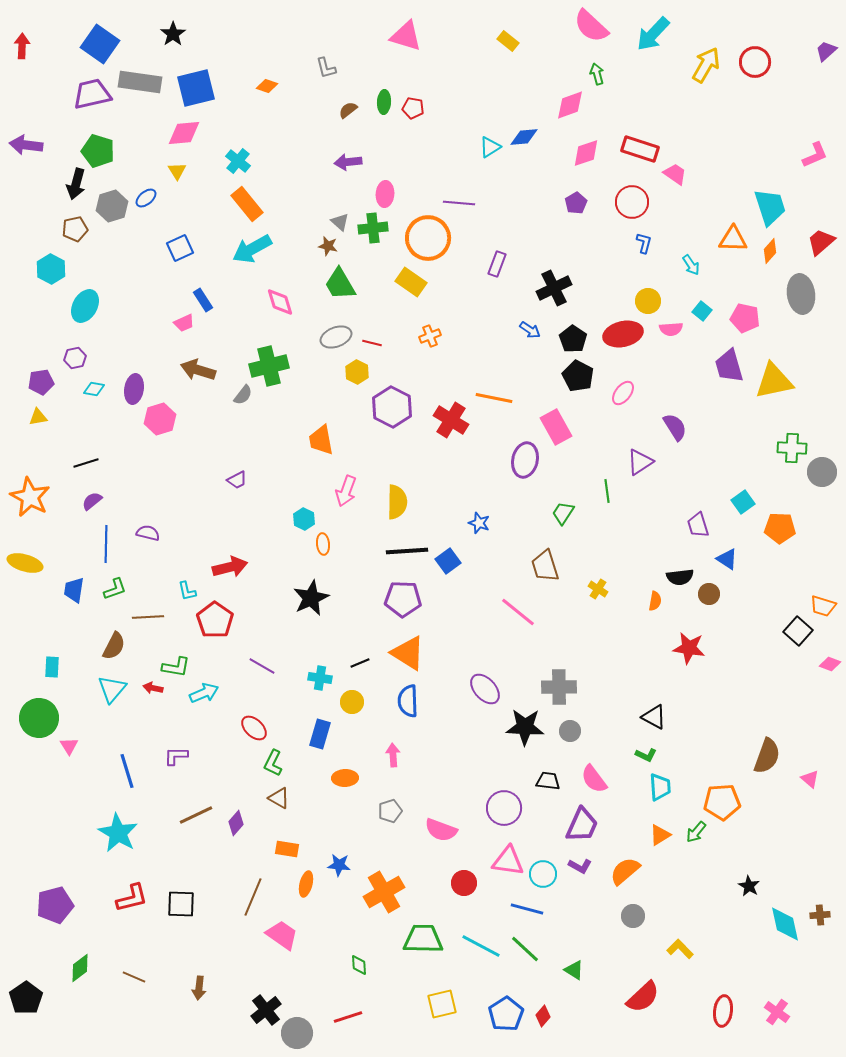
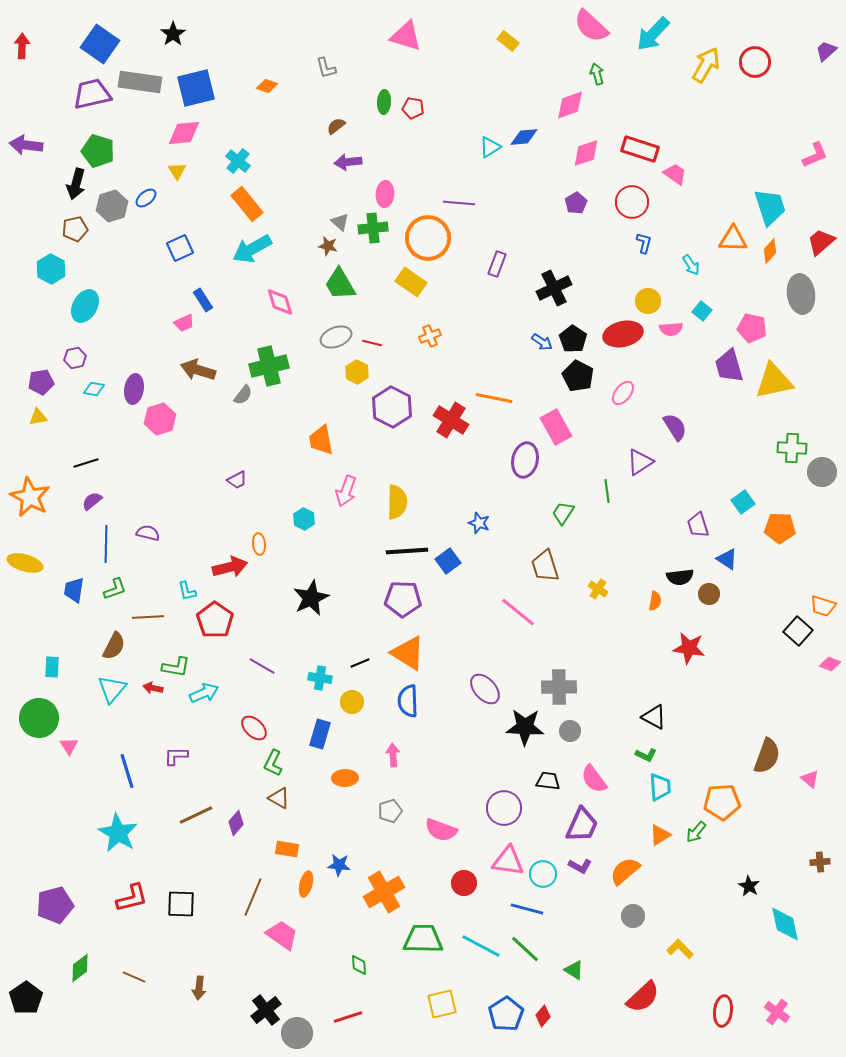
brown semicircle at (348, 110): moved 12 px left, 16 px down
pink pentagon at (745, 318): moved 7 px right, 10 px down
blue arrow at (530, 330): moved 12 px right, 12 px down
orange ellipse at (323, 544): moved 64 px left
brown cross at (820, 915): moved 53 px up
